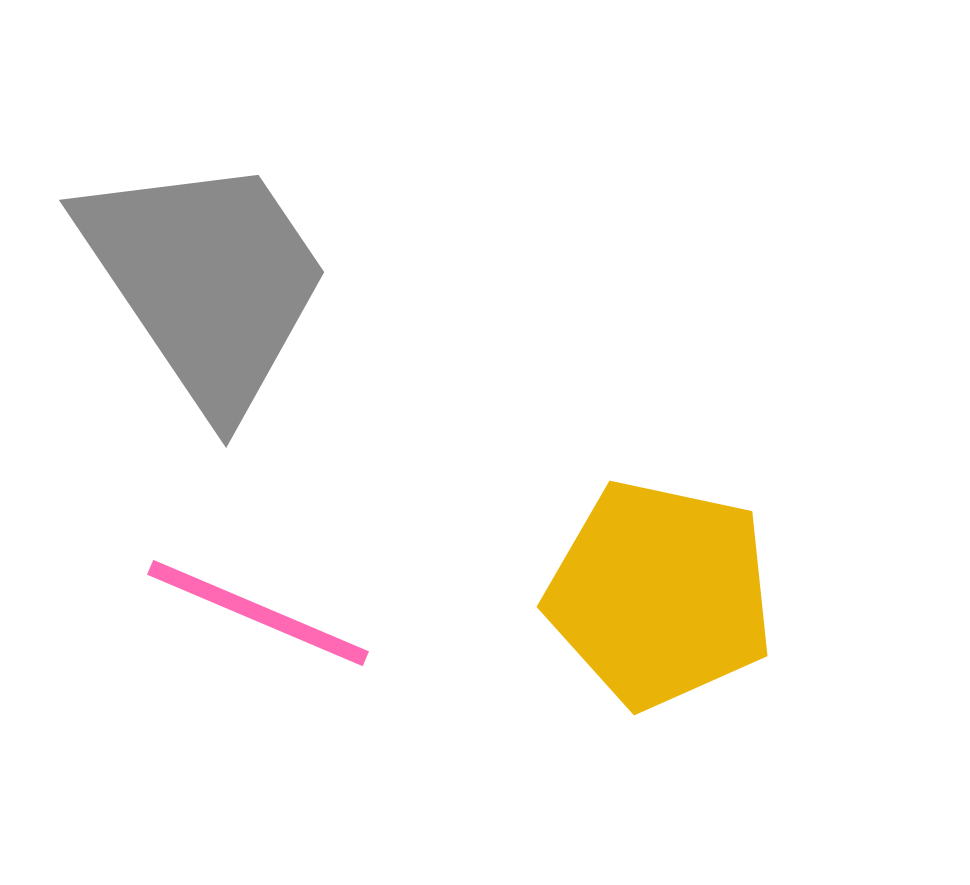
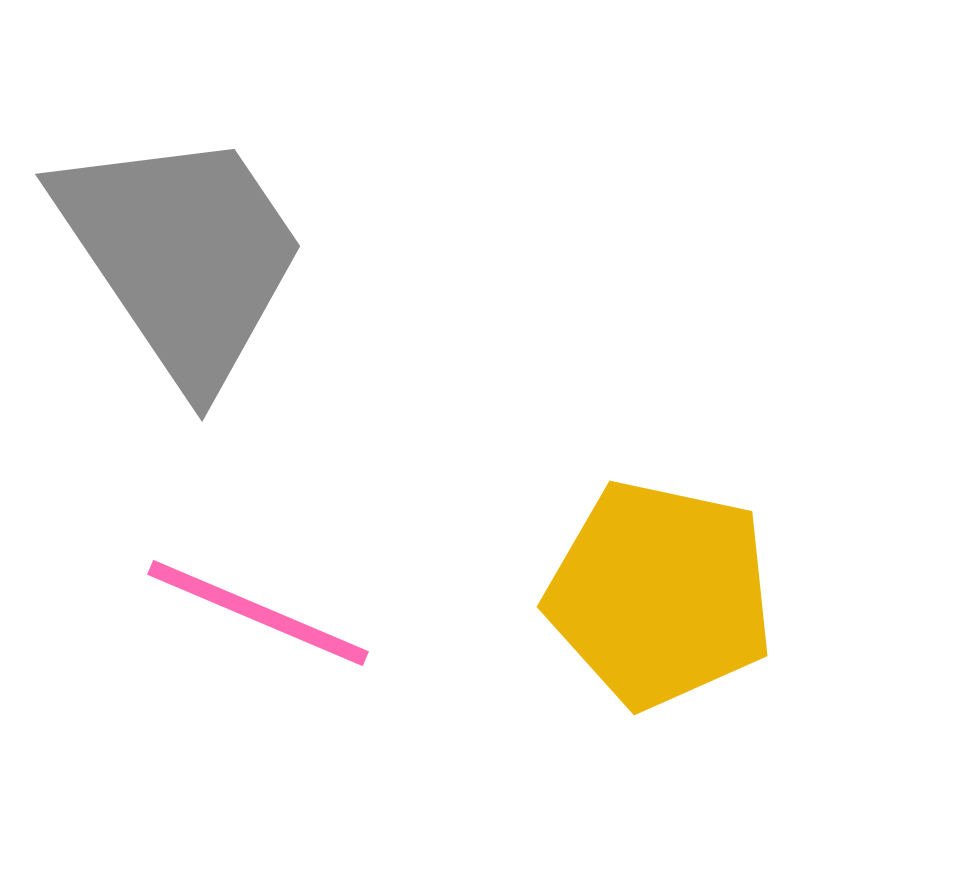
gray trapezoid: moved 24 px left, 26 px up
